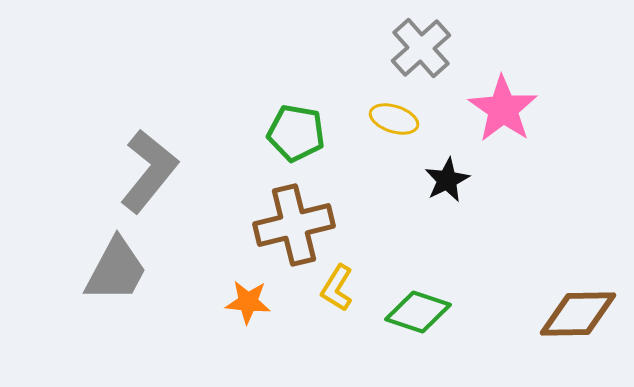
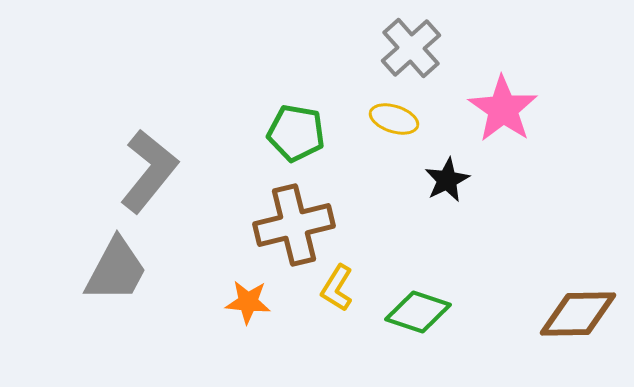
gray cross: moved 10 px left
